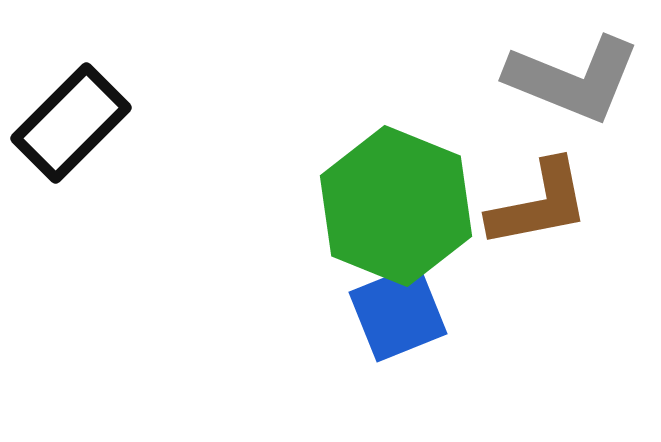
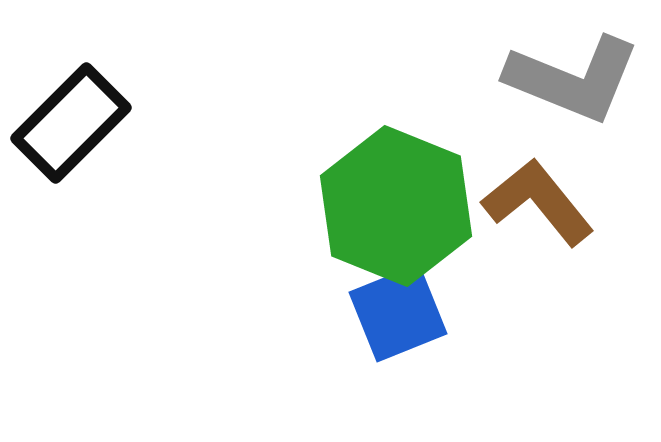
brown L-shape: moved 1 px left, 2 px up; rotated 118 degrees counterclockwise
